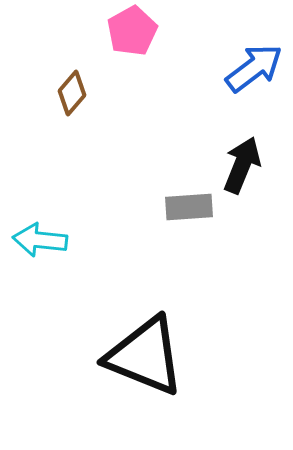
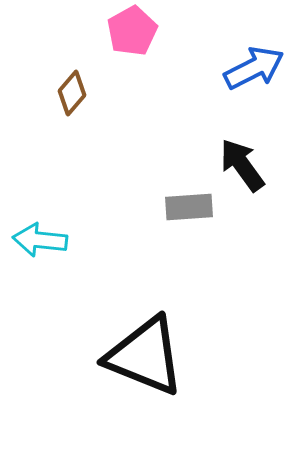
blue arrow: rotated 10 degrees clockwise
black arrow: rotated 58 degrees counterclockwise
